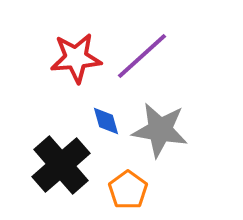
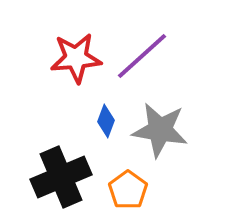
blue diamond: rotated 36 degrees clockwise
black cross: moved 12 px down; rotated 18 degrees clockwise
